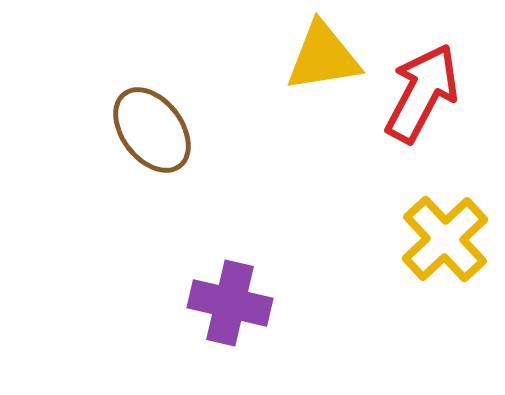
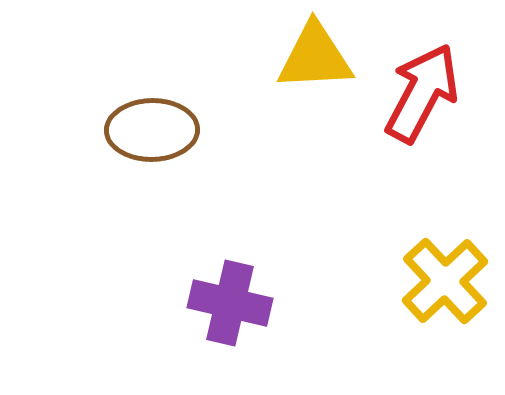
yellow triangle: moved 8 px left; rotated 6 degrees clockwise
brown ellipse: rotated 54 degrees counterclockwise
yellow cross: moved 42 px down
